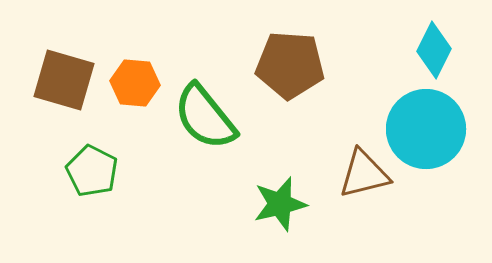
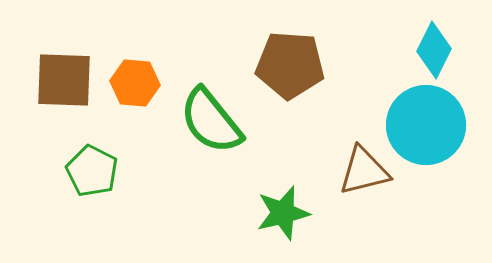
brown square: rotated 14 degrees counterclockwise
green semicircle: moved 6 px right, 4 px down
cyan circle: moved 4 px up
brown triangle: moved 3 px up
green star: moved 3 px right, 9 px down
